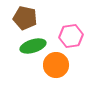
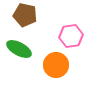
brown pentagon: moved 3 px up
green ellipse: moved 14 px left, 3 px down; rotated 45 degrees clockwise
